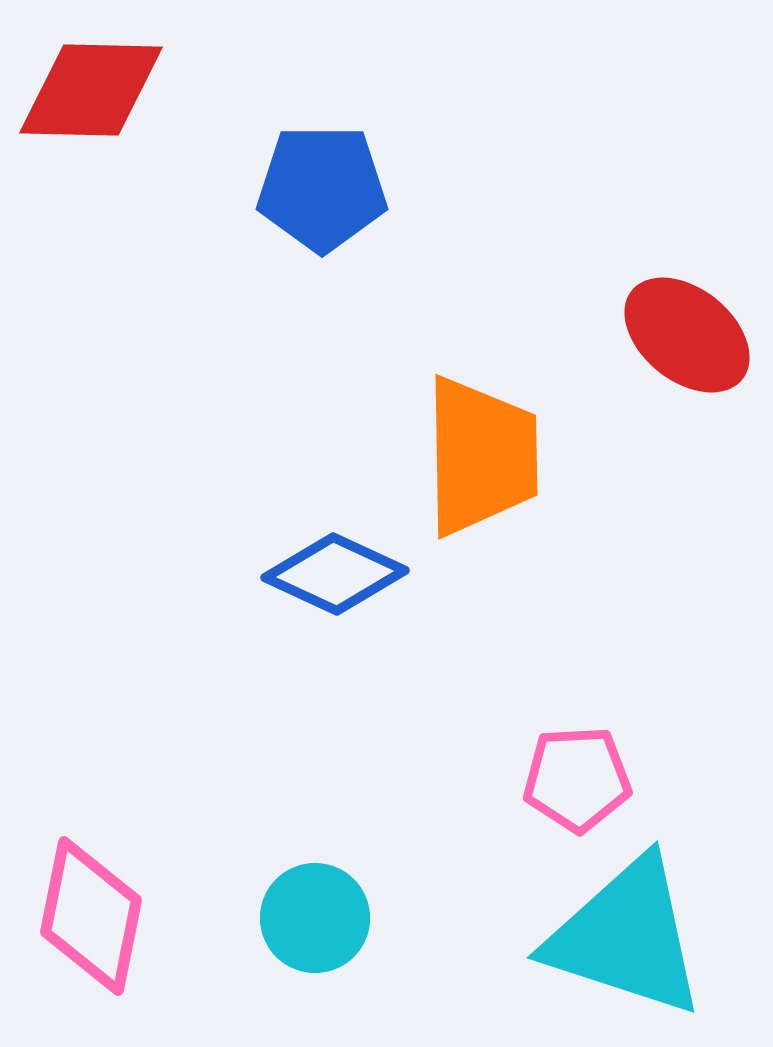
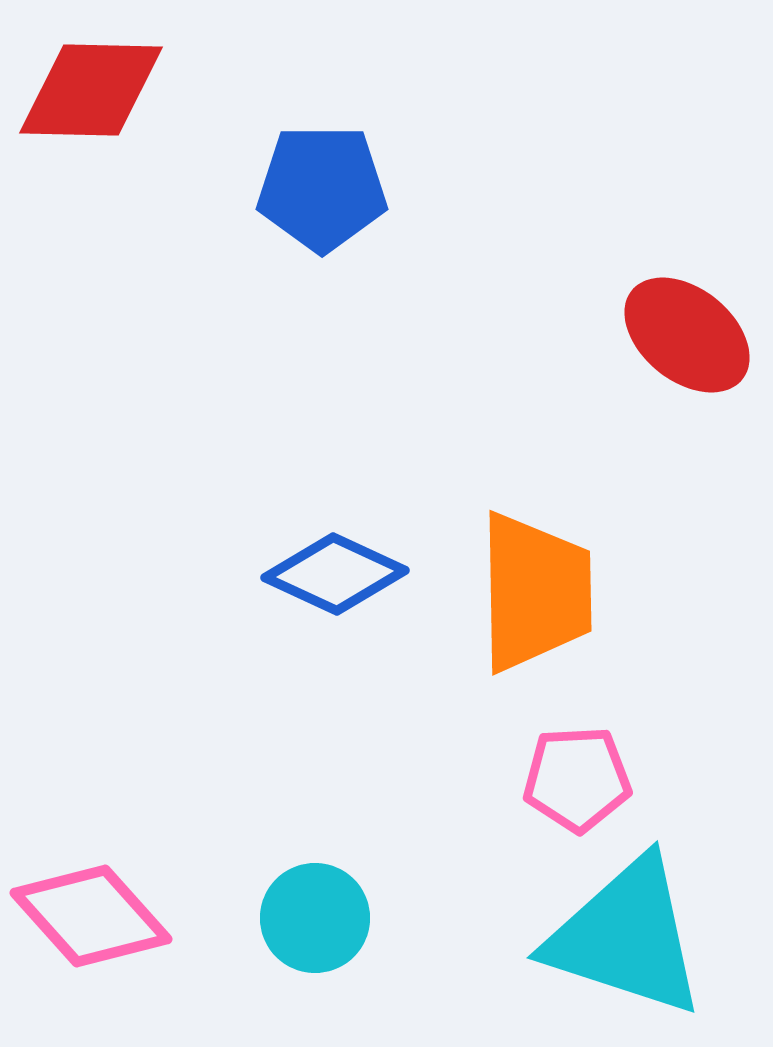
orange trapezoid: moved 54 px right, 136 px down
pink diamond: rotated 53 degrees counterclockwise
